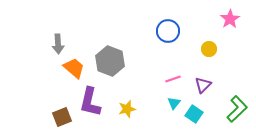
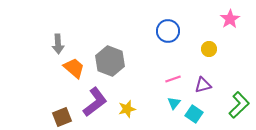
purple triangle: rotated 30 degrees clockwise
purple L-shape: moved 5 px right; rotated 140 degrees counterclockwise
green L-shape: moved 2 px right, 4 px up
